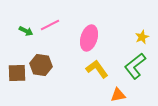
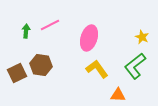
green arrow: rotated 112 degrees counterclockwise
yellow star: rotated 24 degrees counterclockwise
brown square: rotated 24 degrees counterclockwise
orange triangle: rotated 14 degrees clockwise
